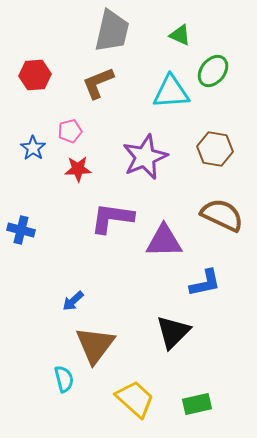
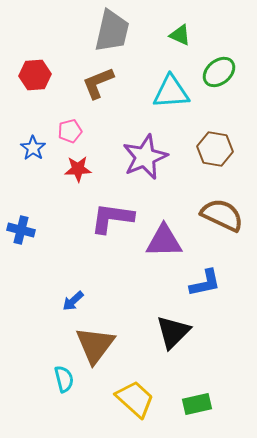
green ellipse: moved 6 px right, 1 px down; rotated 12 degrees clockwise
